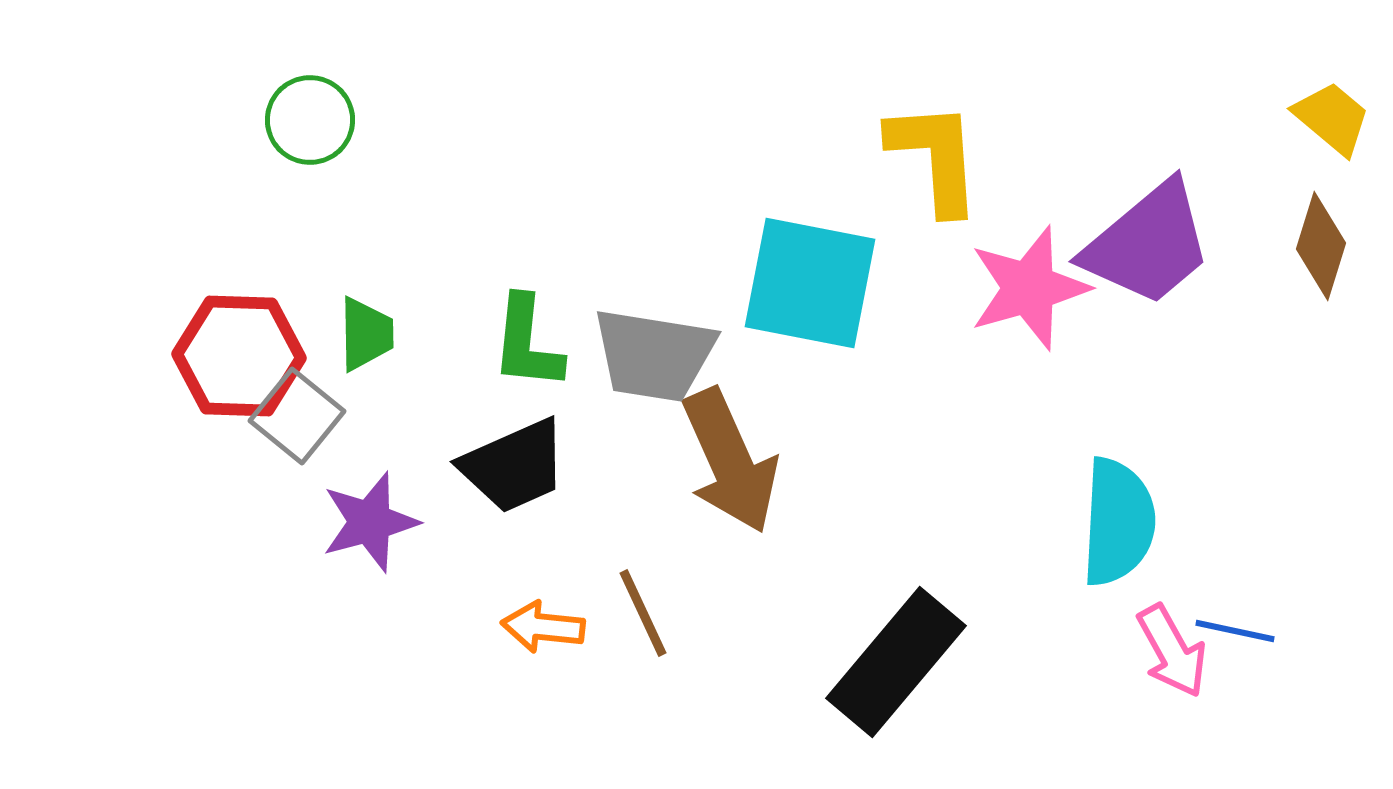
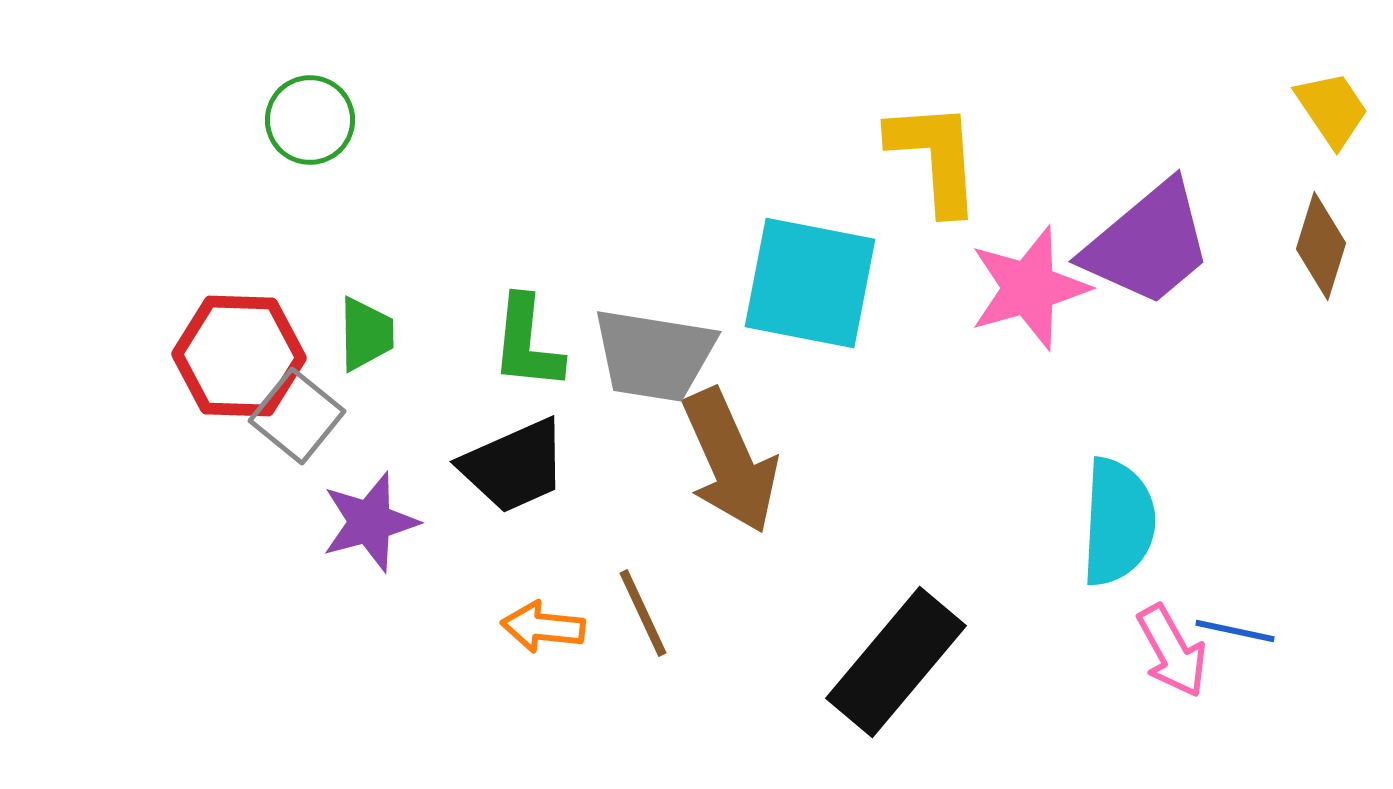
yellow trapezoid: moved 9 px up; rotated 16 degrees clockwise
